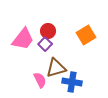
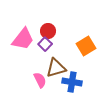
orange square: moved 11 px down
